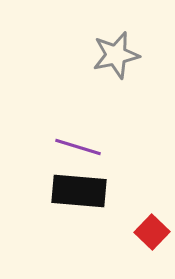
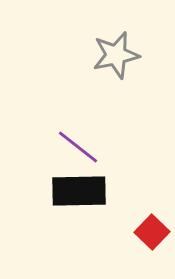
purple line: rotated 21 degrees clockwise
black rectangle: rotated 6 degrees counterclockwise
